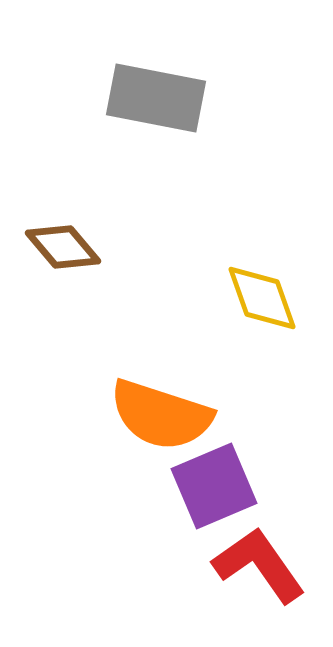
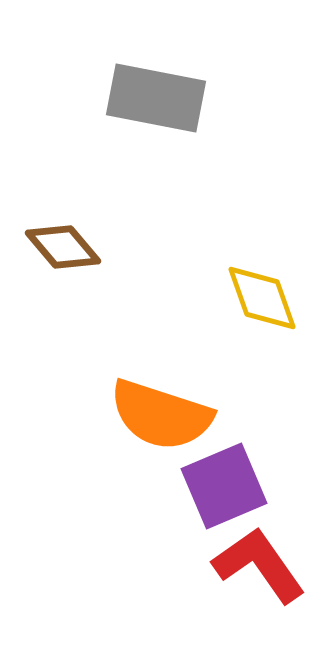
purple square: moved 10 px right
